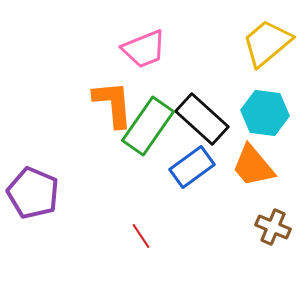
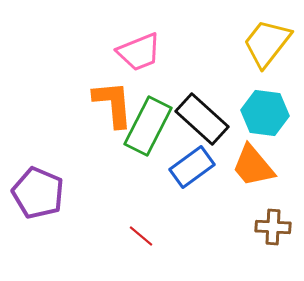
yellow trapezoid: rotated 12 degrees counterclockwise
pink trapezoid: moved 5 px left, 3 px down
green rectangle: rotated 8 degrees counterclockwise
purple pentagon: moved 5 px right
brown cross: rotated 20 degrees counterclockwise
red line: rotated 16 degrees counterclockwise
